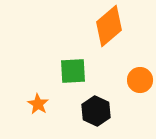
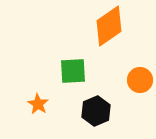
orange diamond: rotated 6 degrees clockwise
black hexagon: rotated 12 degrees clockwise
